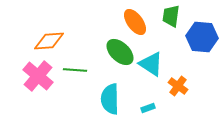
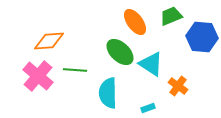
green trapezoid: rotated 60 degrees clockwise
cyan semicircle: moved 2 px left, 6 px up
